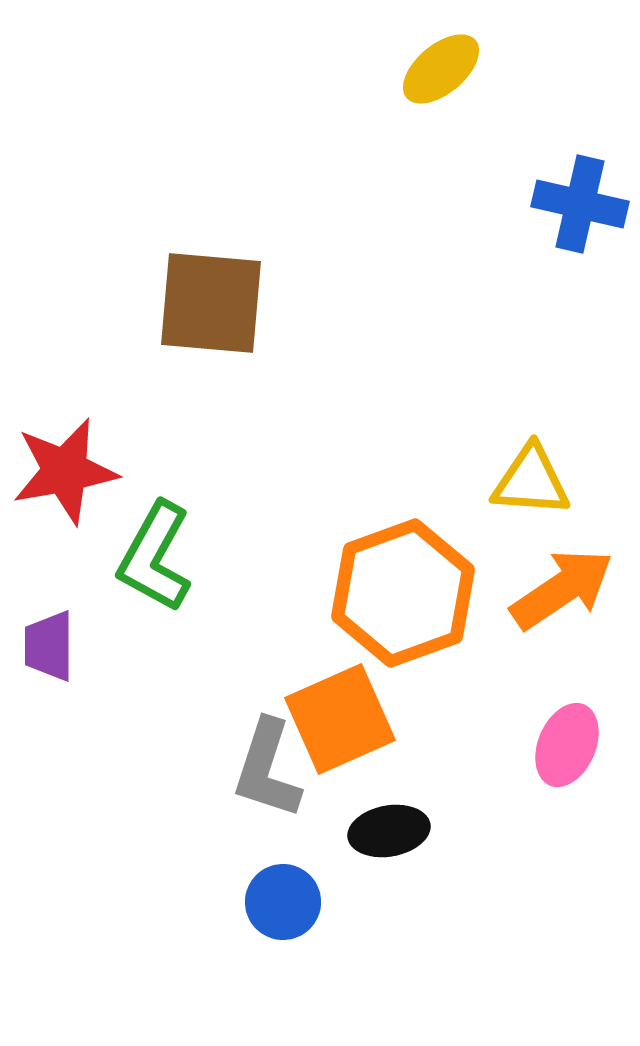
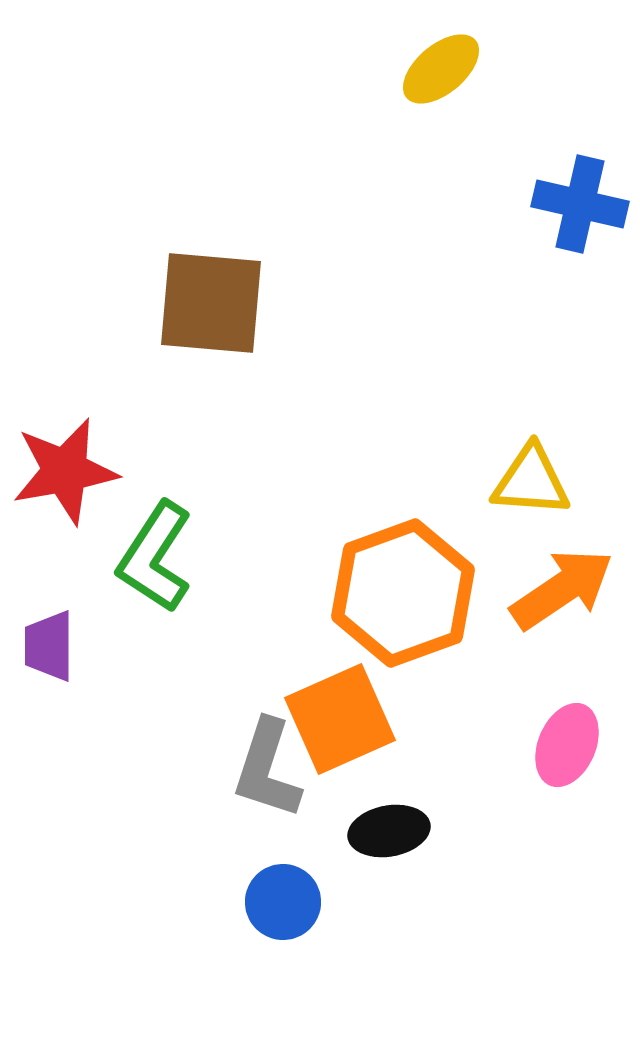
green L-shape: rotated 4 degrees clockwise
